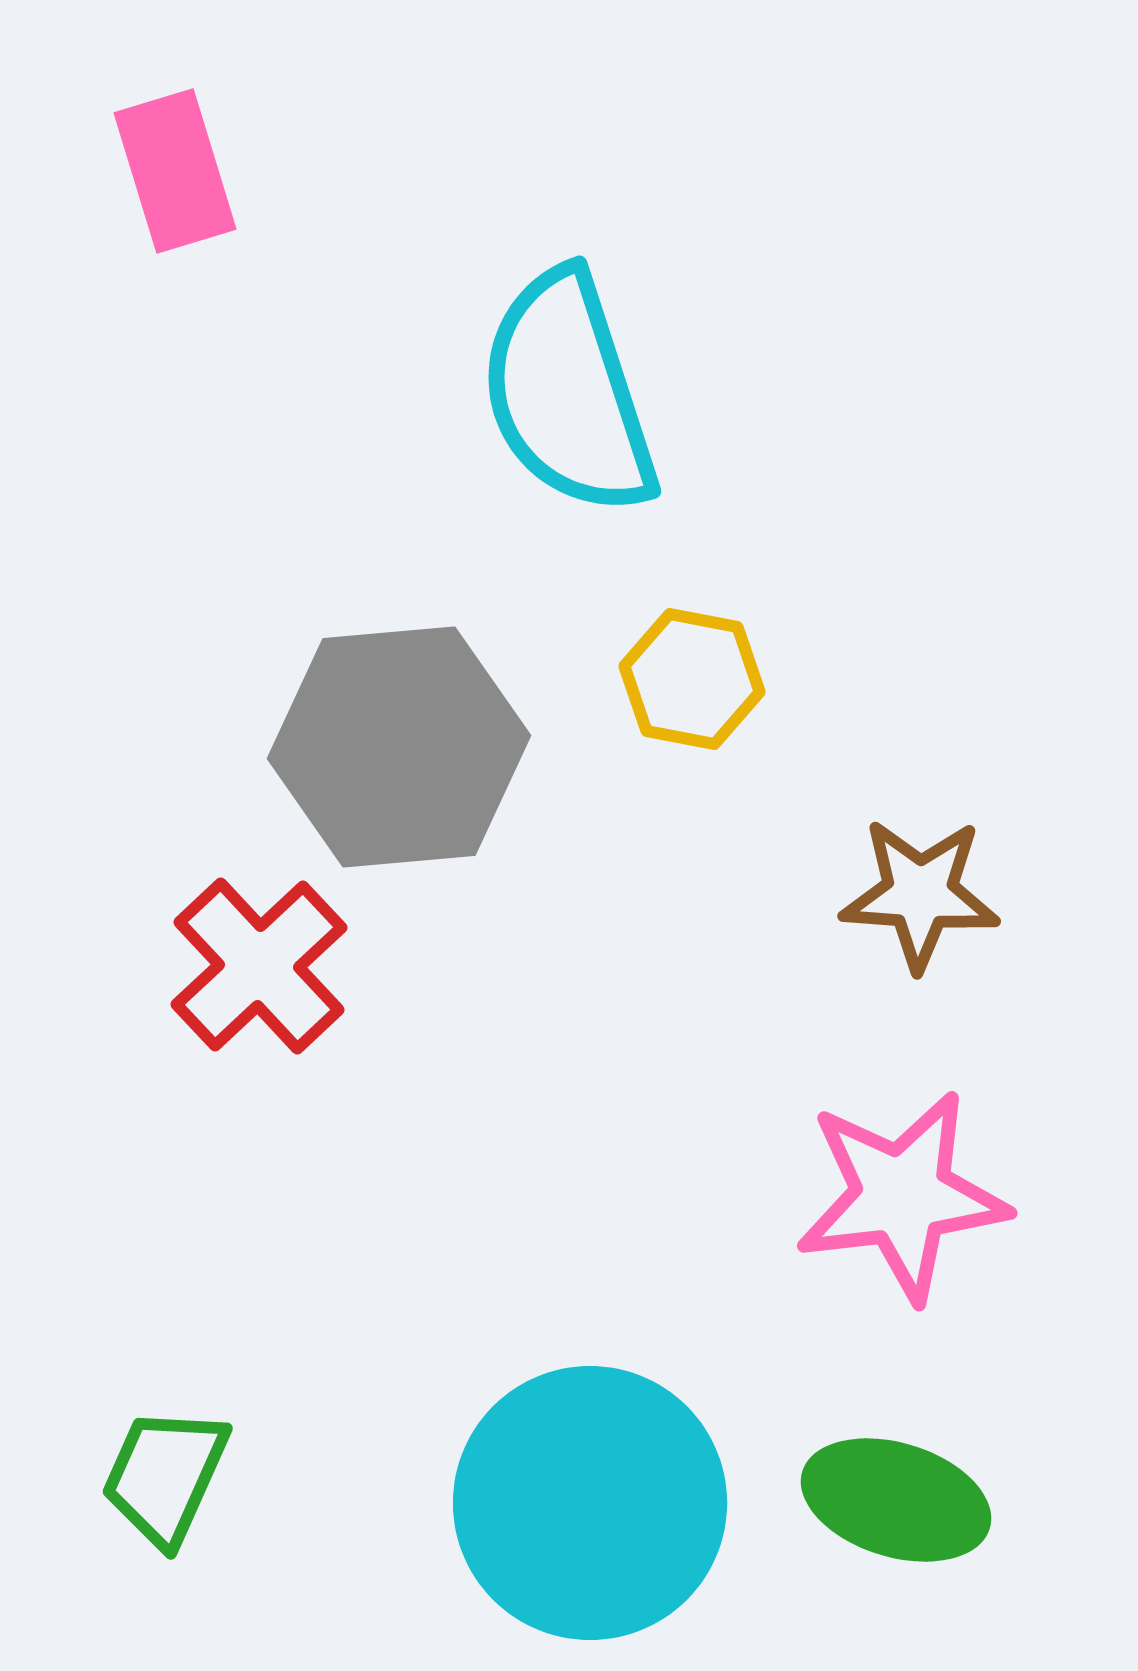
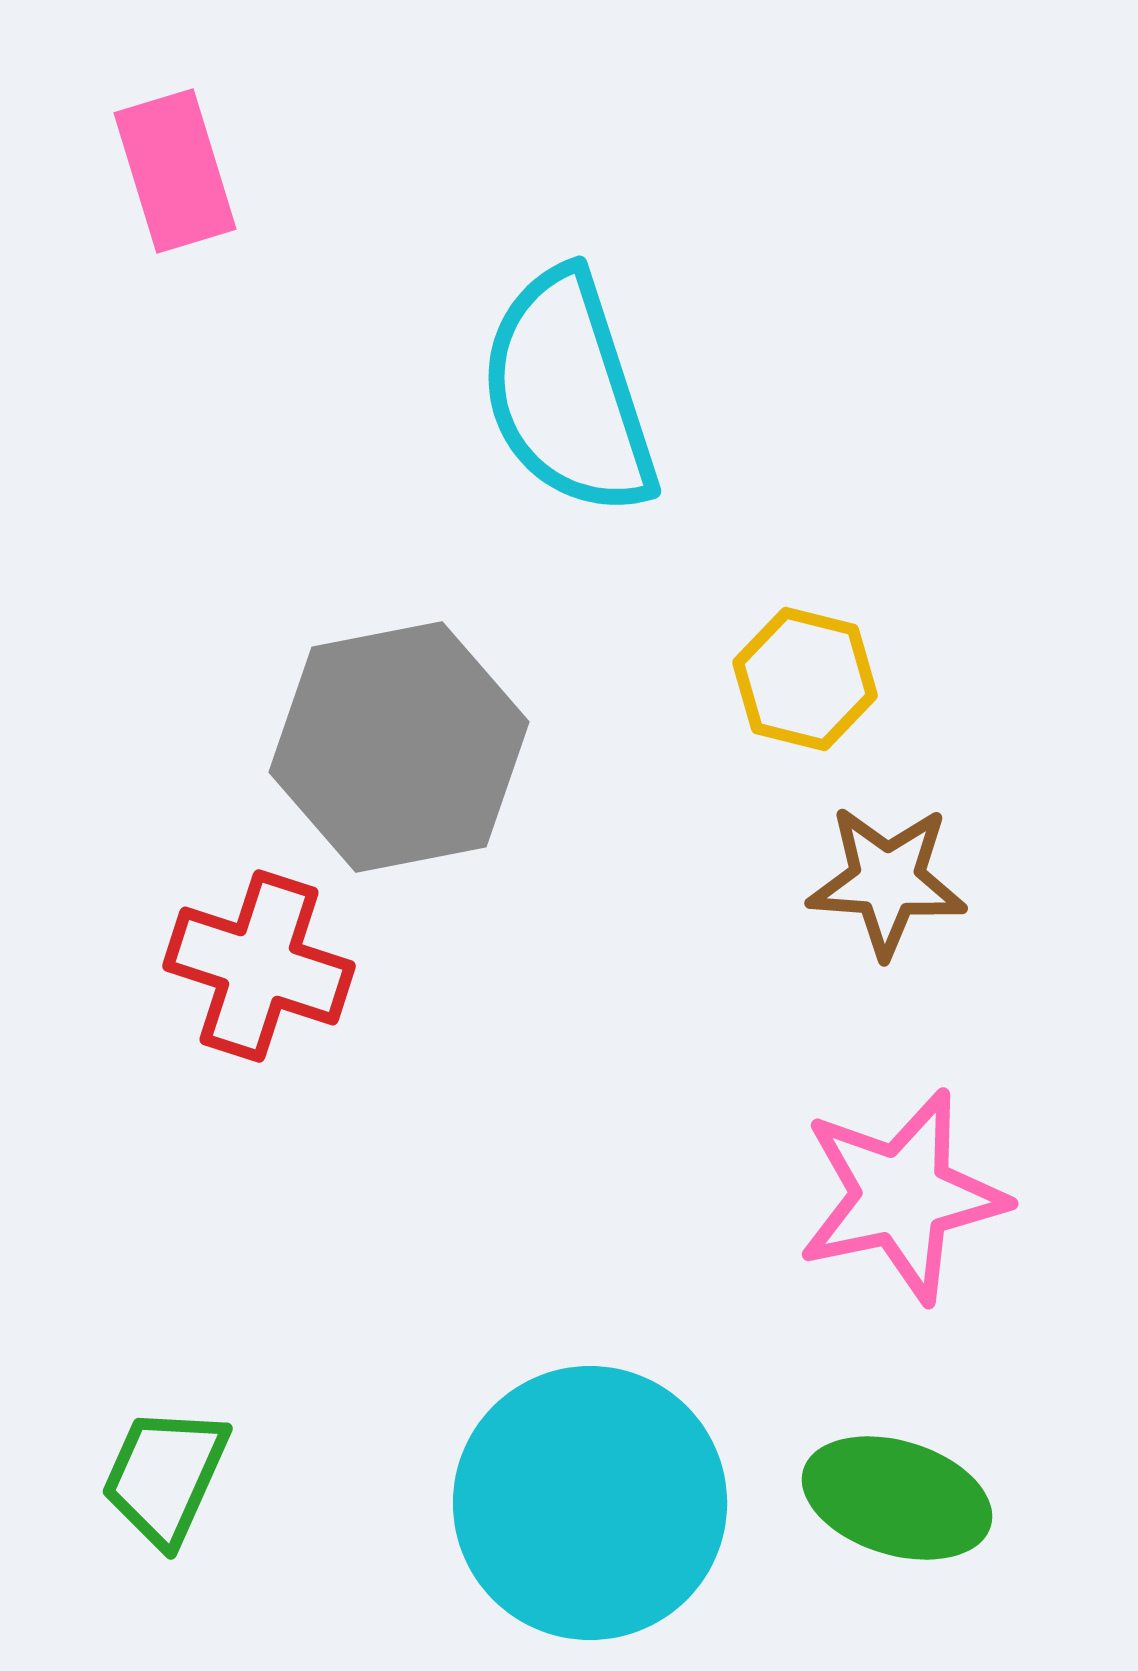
yellow hexagon: moved 113 px right; rotated 3 degrees clockwise
gray hexagon: rotated 6 degrees counterclockwise
brown star: moved 33 px left, 13 px up
red cross: rotated 29 degrees counterclockwise
pink star: rotated 5 degrees counterclockwise
green ellipse: moved 1 px right, 2 px up
